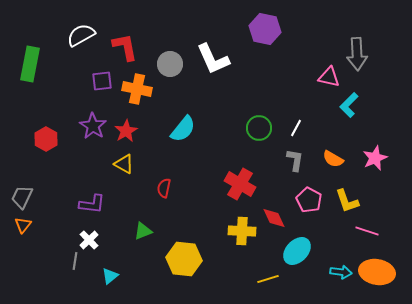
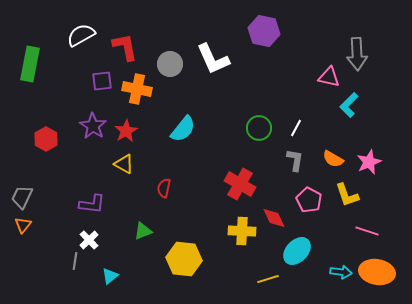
purple hexagon: moved 1 px left, 2 px down
pink star: moved 6 px left, 4 px down
yellow L-shape: moved 6 px up
